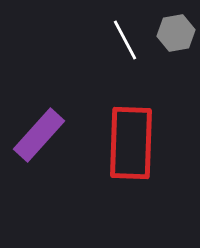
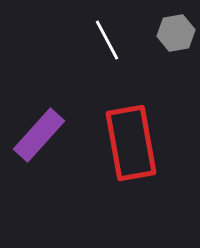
white line: moved 18 px left
red rectangle: rotated 12 degrees counterclockwise
